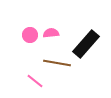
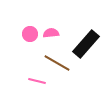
pink circle: moved 1 px up
brown line: rotated 20 degrees clockwise
pink line: moved 2 px right; rotated 24 degrees counterclockwise
